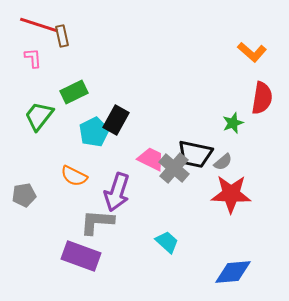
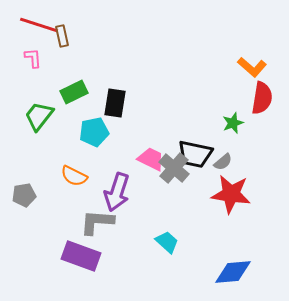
orange L-shape: moved 15 px down
black rectangle: moved 1 px left, 17 px up; rotated 20 degrees counterclockwise
cyan pentagon: rotated 16 degrees clockwise
red star: rotated 6 degrees clockwise
